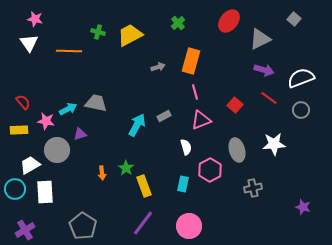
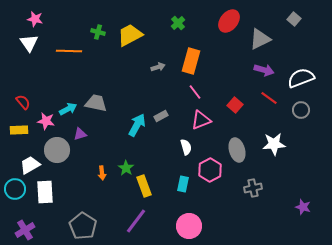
pink line at (195, 92): rotated 21 degrees counterclockwise
gray rectangle at (164, 116): moved 3 px left
purple line at (143, 223): moved 7 px left, 2 px up
